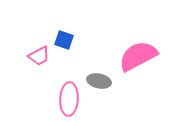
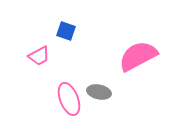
blue square: moved 2 px right, 9 px up
gray ellipse: moved 11 px down
pink ellipse: rotated 24 degrees counterclockwise
